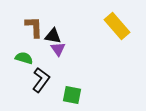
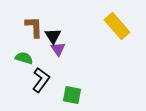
black triangle: rotated 48 degrees clockwise
